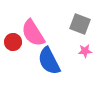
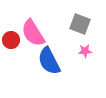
red circle: moved 2 px left, 2 px up
